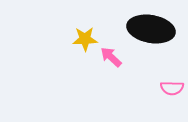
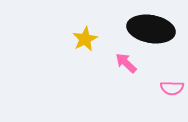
yellow star: rotated 25 degrees counterclockwise
pink arrow: moved 15 px right, 6 px down
